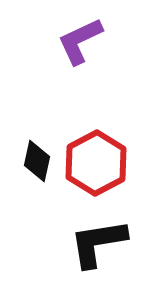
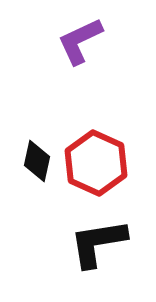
red hexagon: rotated 8 degrees counterclockwise
